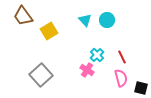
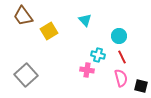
cyan circle: moved 12 px right, 16 px down
cyan cross: moved 1 px right; rotated 32 degrees counterclockwise
pink cross: rotated 24 degrees counterclockwise
gray square: moved 15 px left
black square: moved 2 px up
